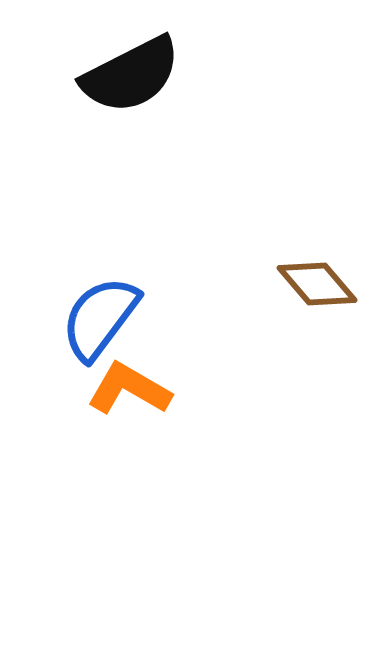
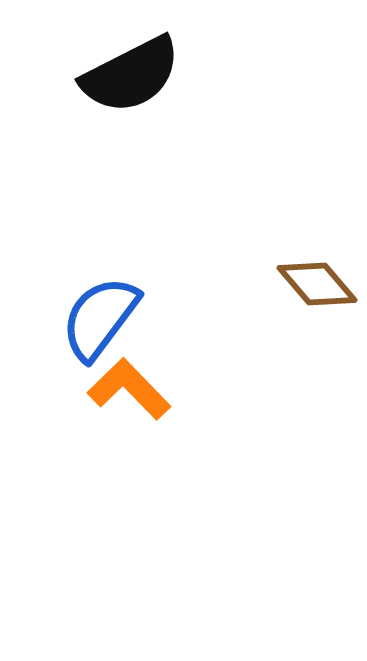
orange L-shape: rotated 16 degrees clockwise
